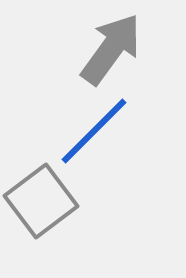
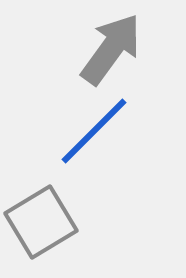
gray square: moved 21 px down; rotated 6 degrees clockwise
